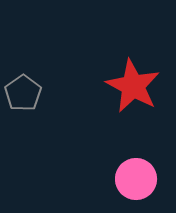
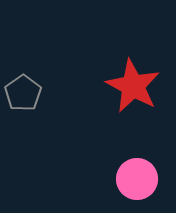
pink circle: moved 1 px right
